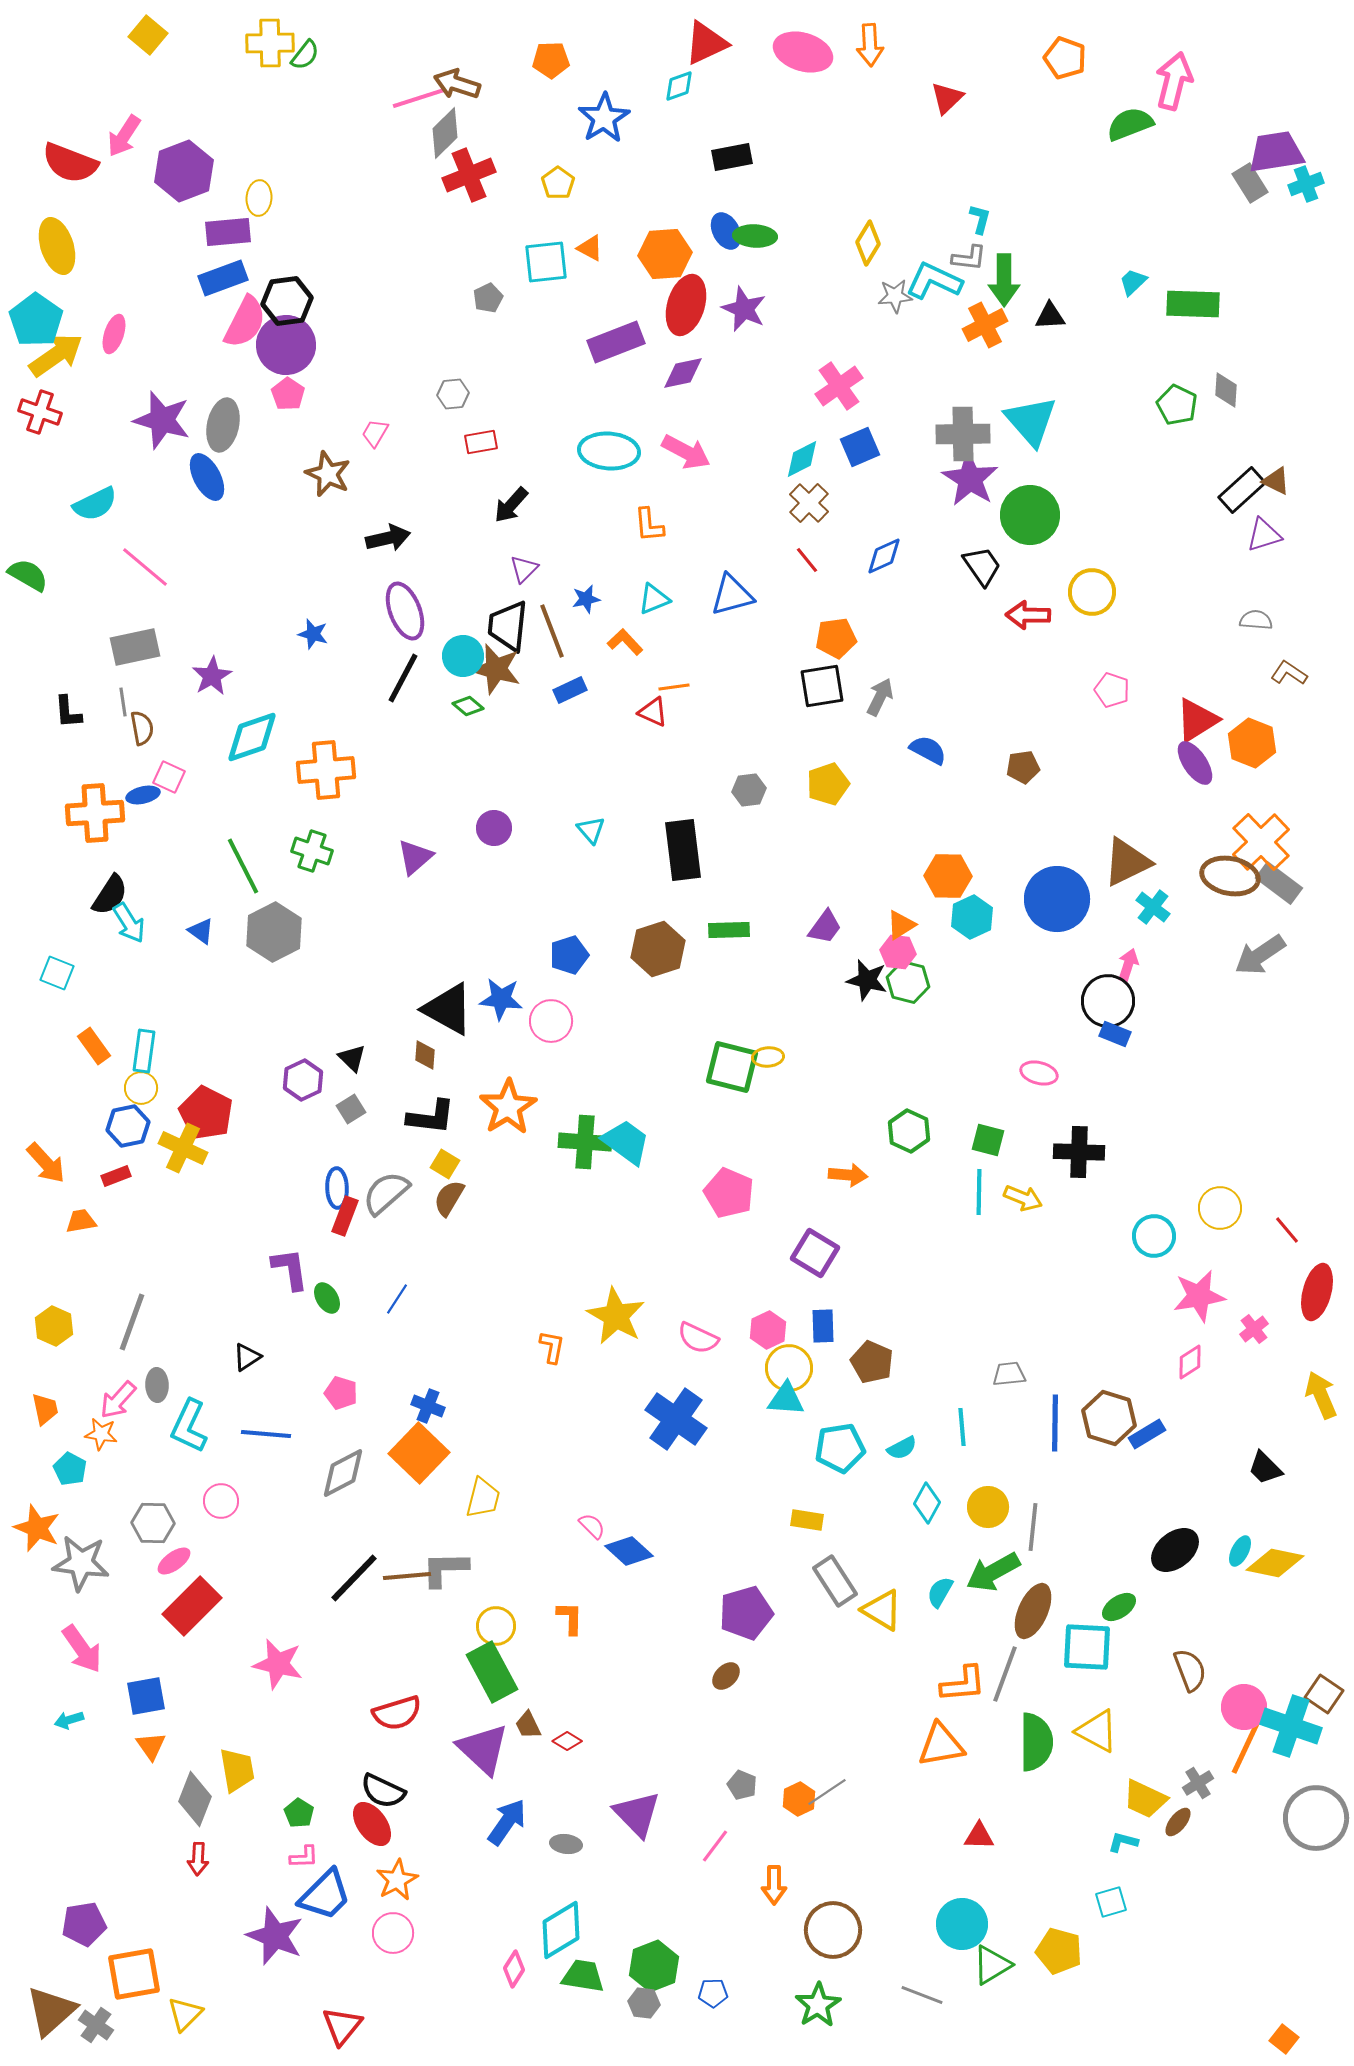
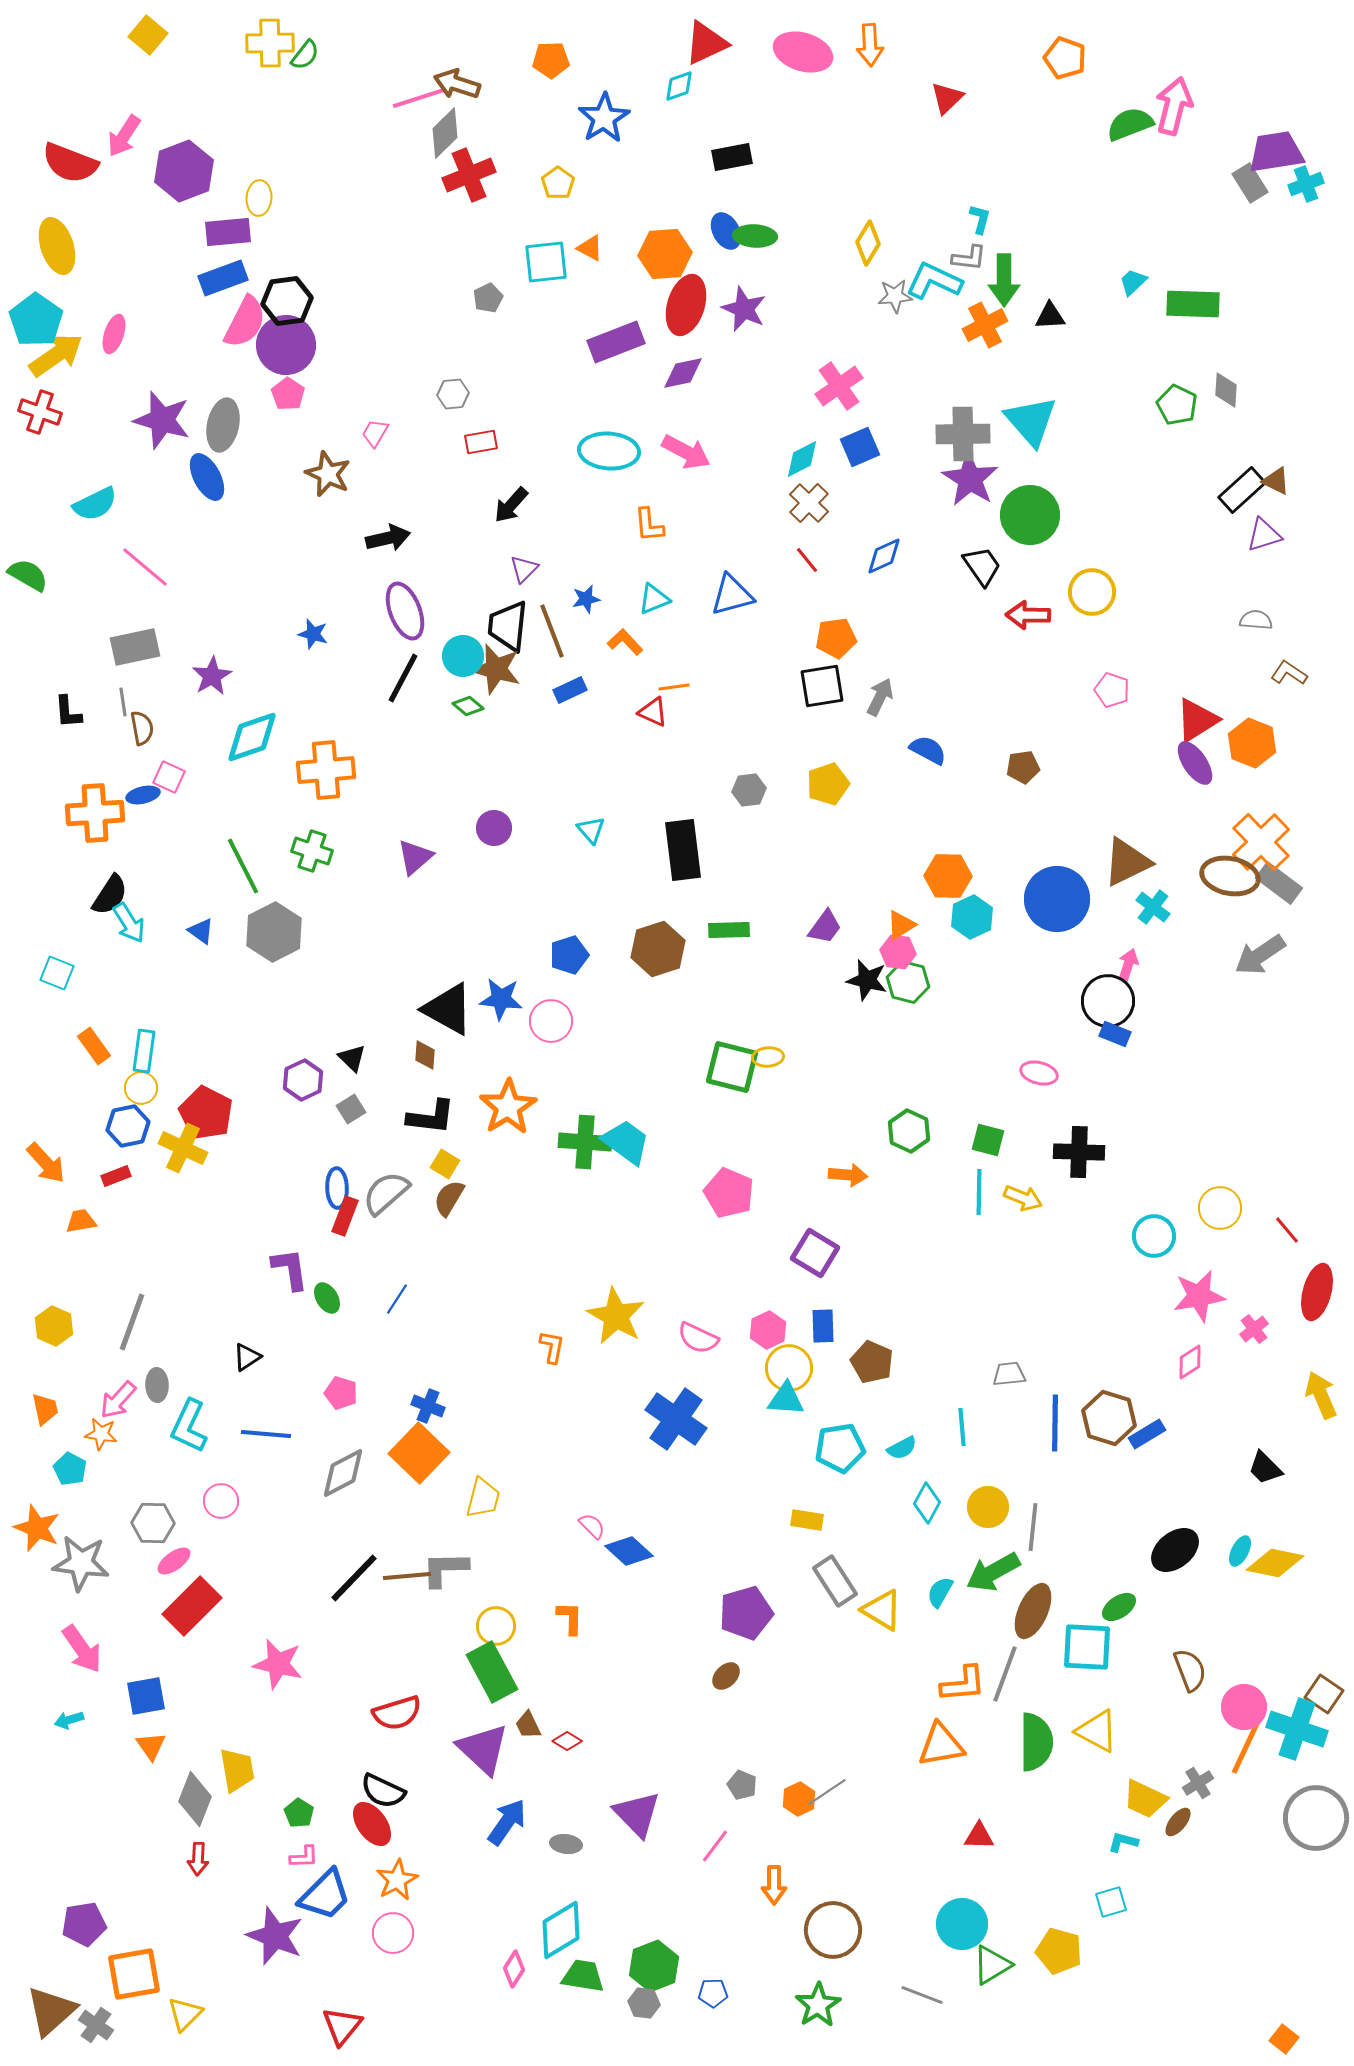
pink arrow at (1174, 81): moved 25 px down
cyan cross at (1291, 1726): moved 6 px right, 3 px down
